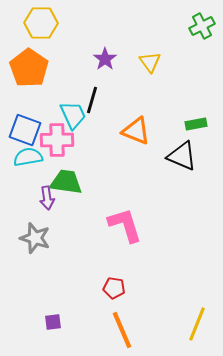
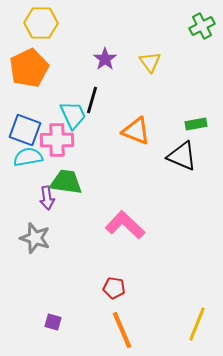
orange pentagon: rotated 12 degrees clockwise
pink L-shape: rotated 30 degrees counterclockwise
purple square: rotated 24 degrees clockwise
